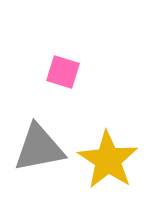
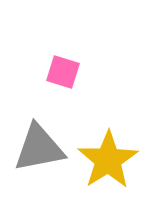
yellow star: rotated 6 degrees clockwise
